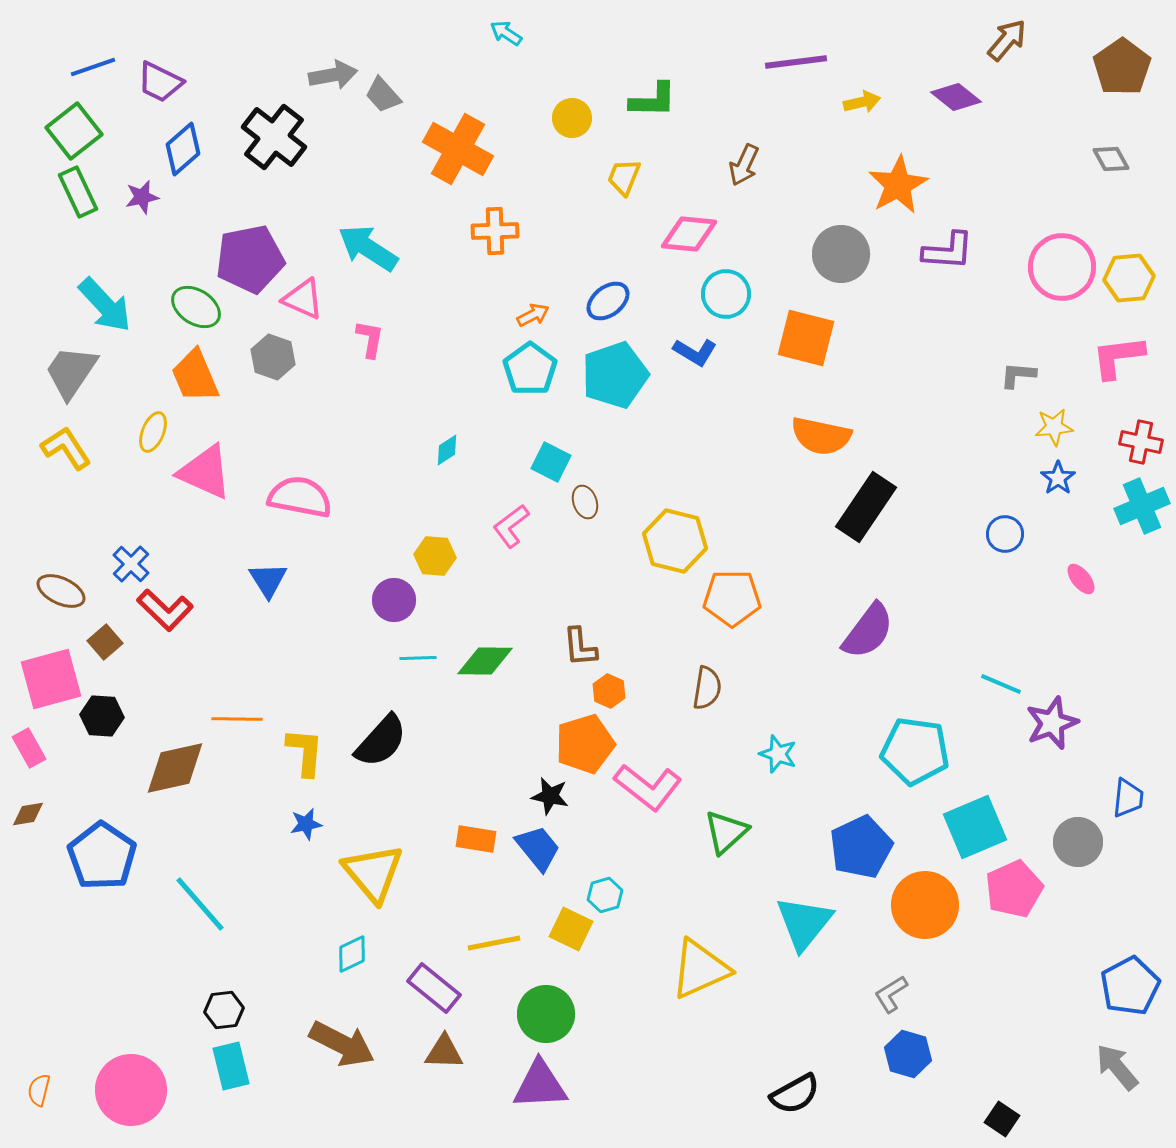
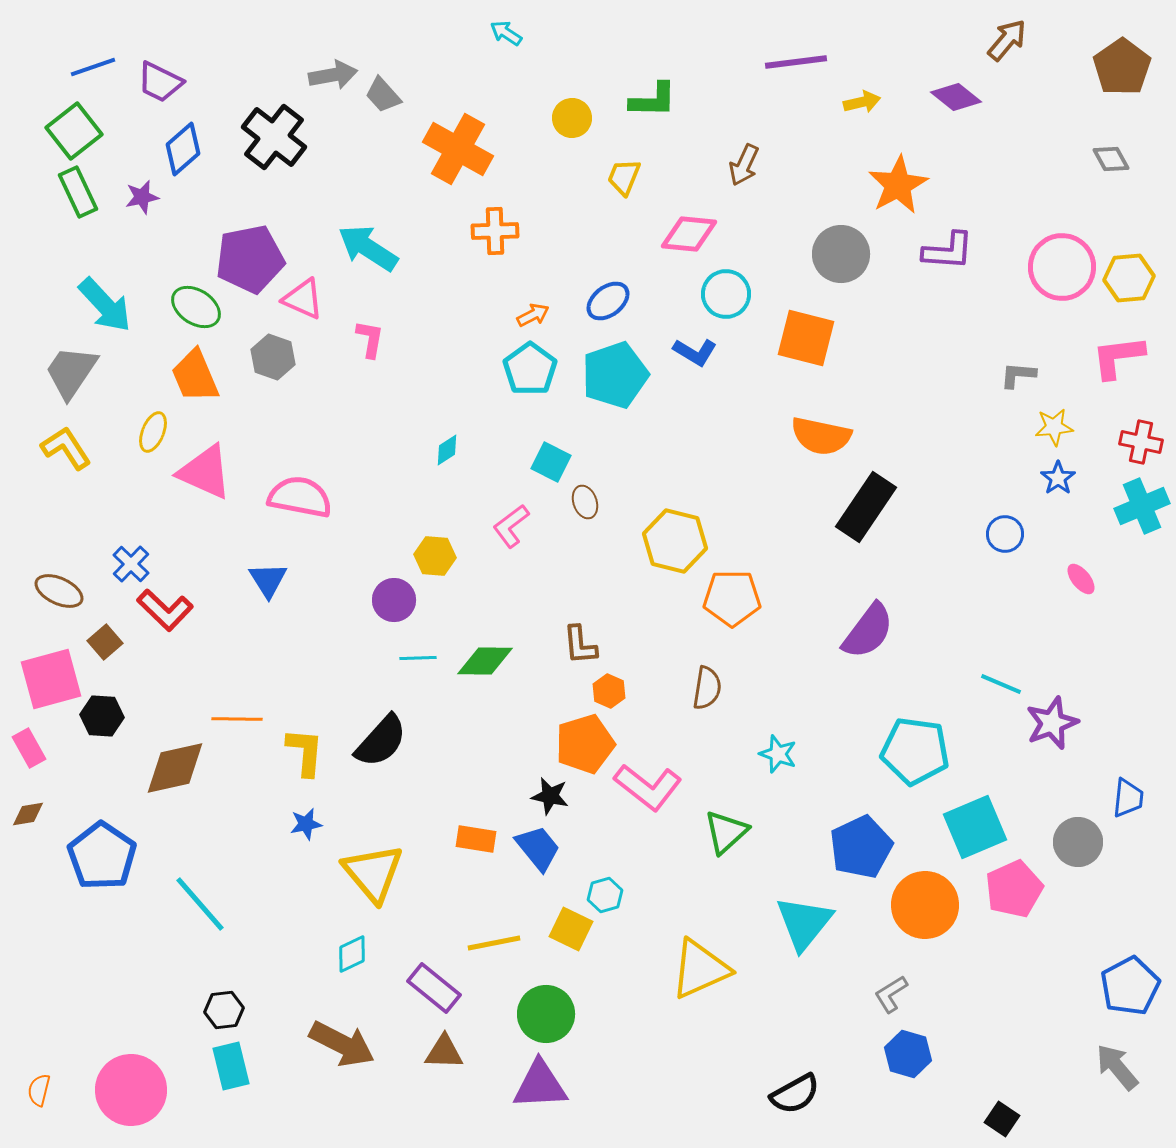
brown ellipse at (61, 591): moved 2 px left
brown L-shape at (580, 647): moved 2 px up
